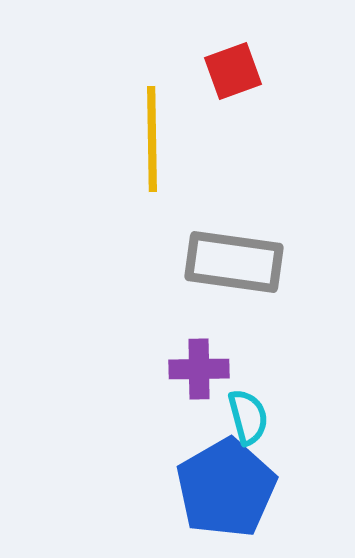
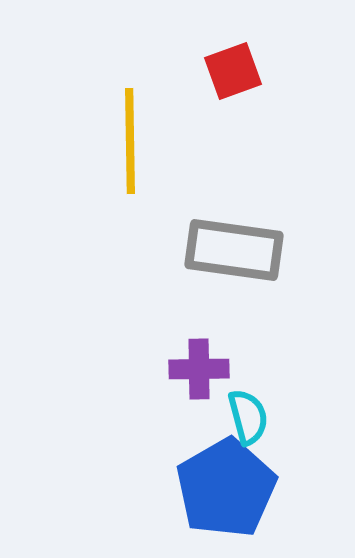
yellow line: moved 22 px left, 2 px down
gray rectangle: moved 12 px up
